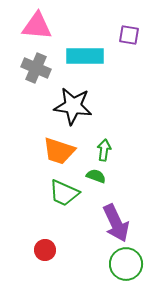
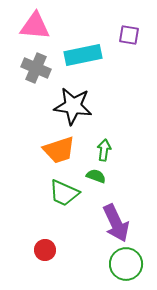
pink triangle: moved 2 px left
cyan rectangle: moved 2 px left, 1 px up; rotated 12 degrees counterclockwise
orange trapezoid: moved 1 px up; rotated 36 degrees counterclockwise
